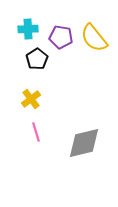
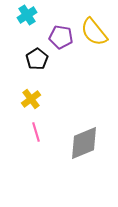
cyan cross: moved 1 px left, 14 px up; rotated 30 degrees counterclockwise
yellow semicircle: moved 6 px up
gray diamond: rotated 9 degrees counterclockwise
